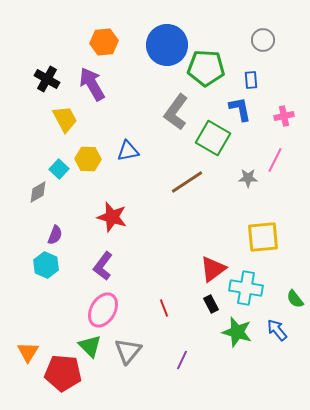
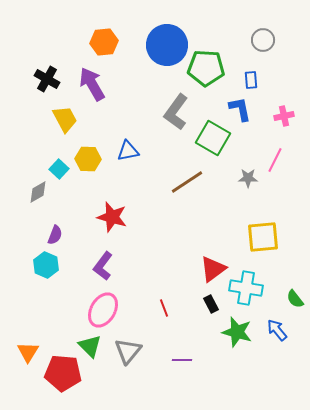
purple line: rotated 66 degrees clockwise
